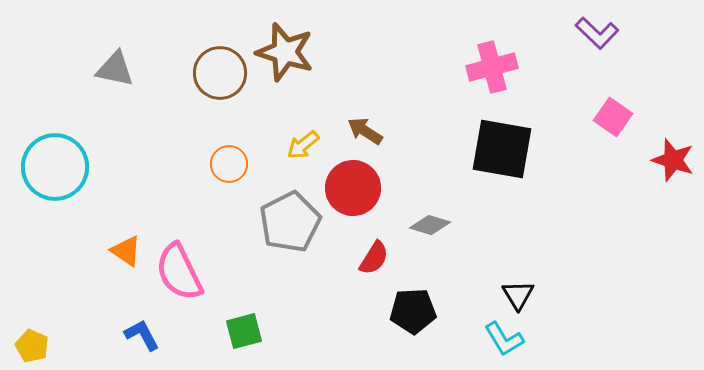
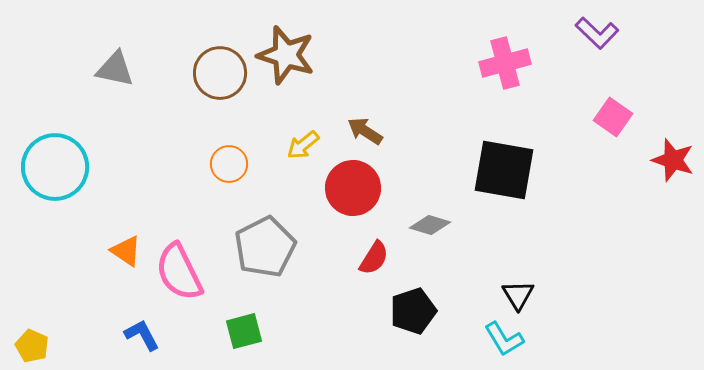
brown star: moved 1 px right, 3 px down
pink cross: moved 13 px right, 4 px up
black square: moved 2 px right, 21 px down
gray pentagon: moved 25 px left, 25 px down
black pentagon: rotated 15 degrees counterclockwise
